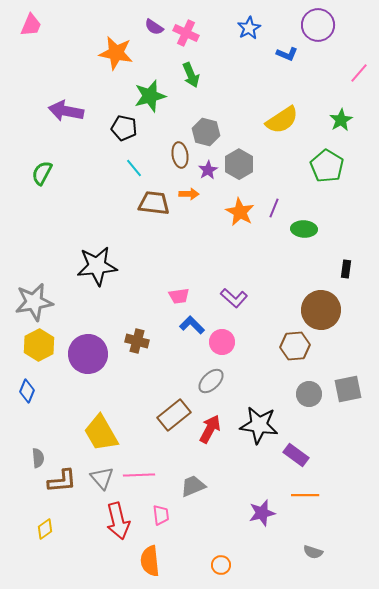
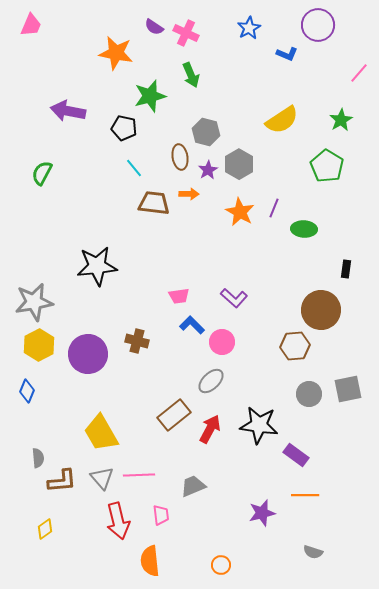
purple arrow at (66, 111): moved 2 px right
brown ellipse at (180, 155): moved 2 px down
